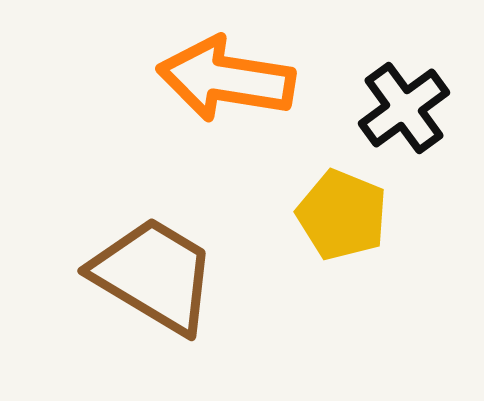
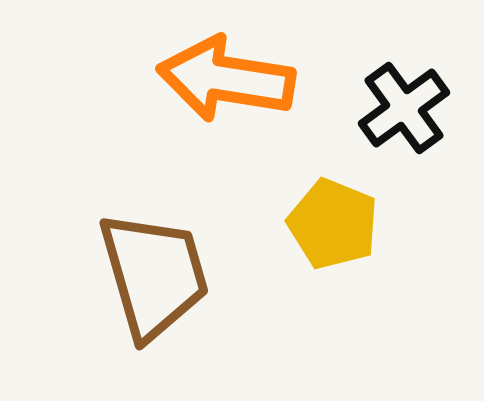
yellow pentagon: moved 9 px left, 9 px down
brown trapezoid: rotated 43 degrees clockwise
